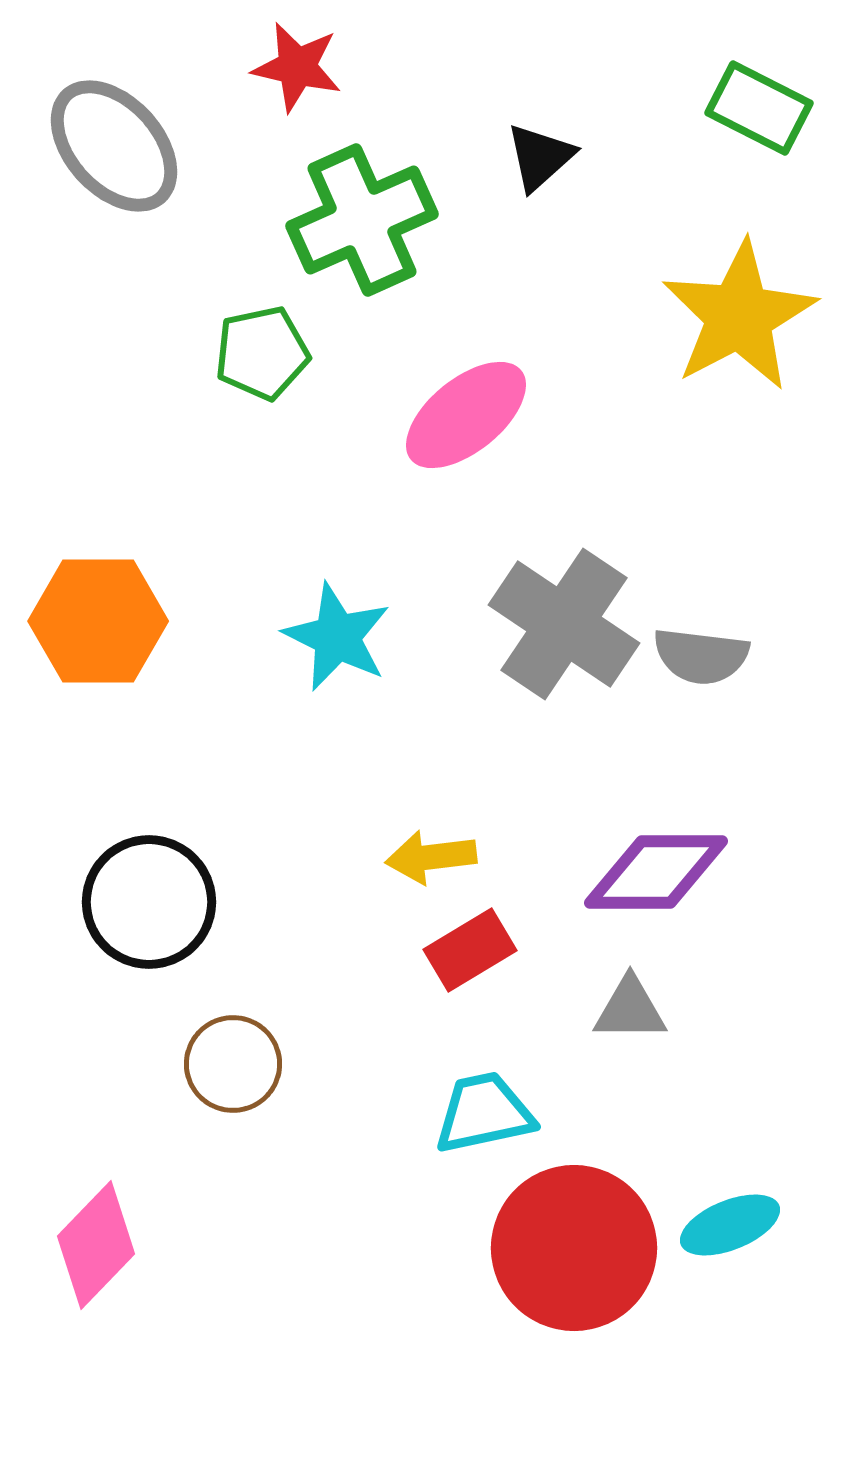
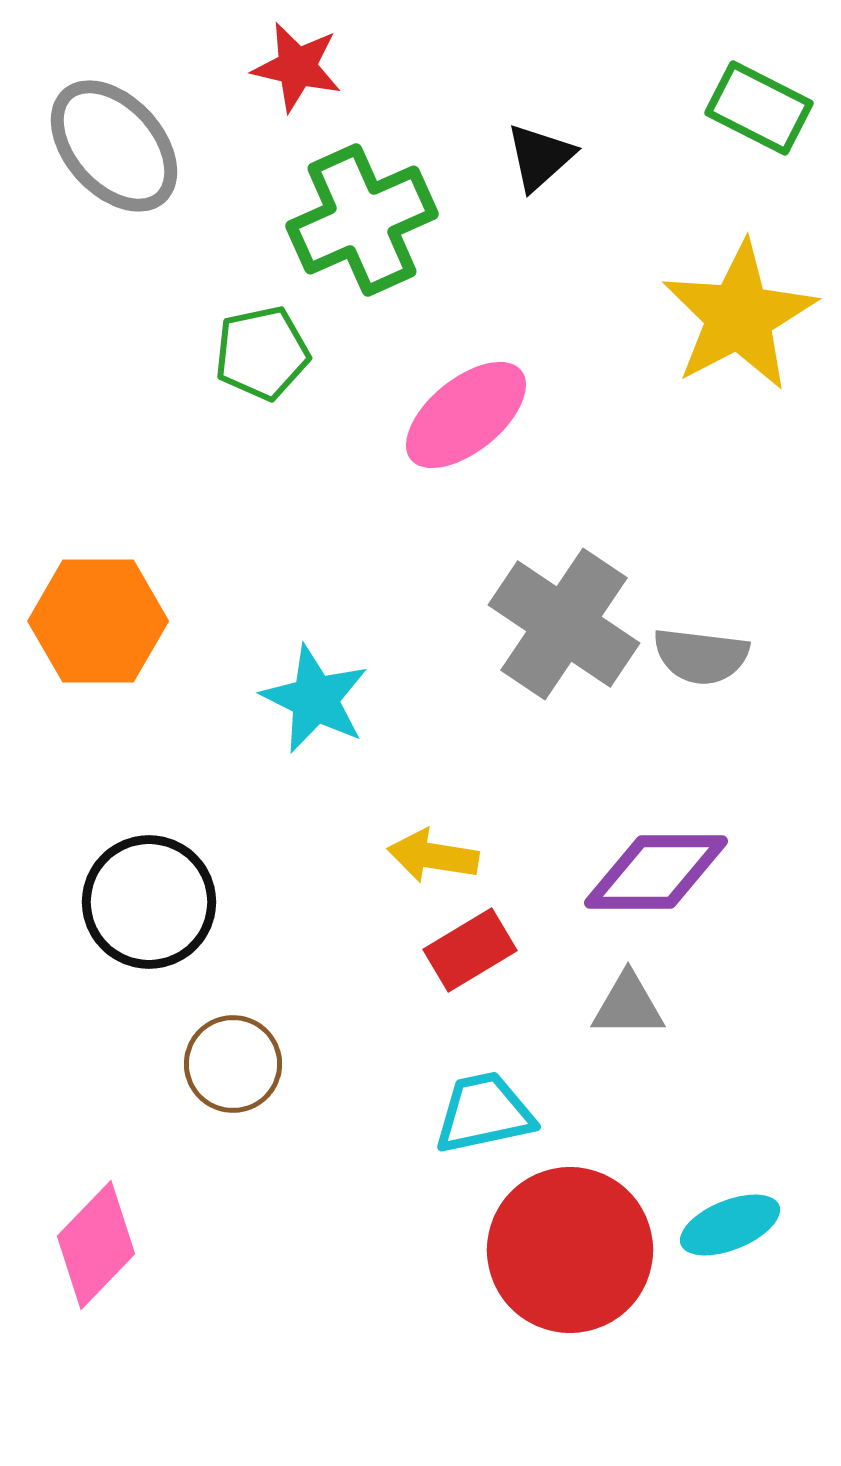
cyan star: moved 22 px left, 62 px down
yellow arrow: moved 2 px right, 1 px up; rotated 16 degrees clockwise
gray triangle: moved 2 px left, 4 px up
red circle: moved 4 px left, 2 px down
